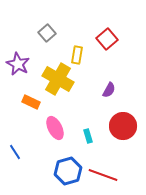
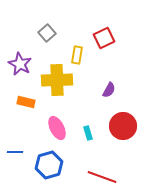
red square: moved 3 px left, 1 px up; rotated 15 degrees clockwise
purple star: moved 2 px right
yellow cross: moved 1 px left, 1 px down; rotated 32 degrees counterclockwise
orange rectangle: moved 5 px left; rotated 12 degrees counterclockwise
pink ellipse: moved 2 px right
cyan rectangle: moved 3 px up
blue line: rotated 56 degrees counterclockwise
blue hexagon: moved 19 px left, 6 px up
red line: moved 1 px left, 2 px down
